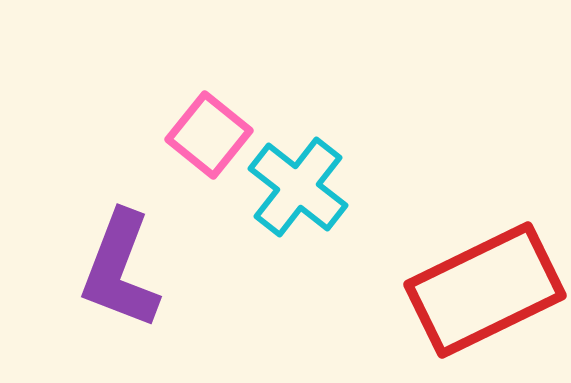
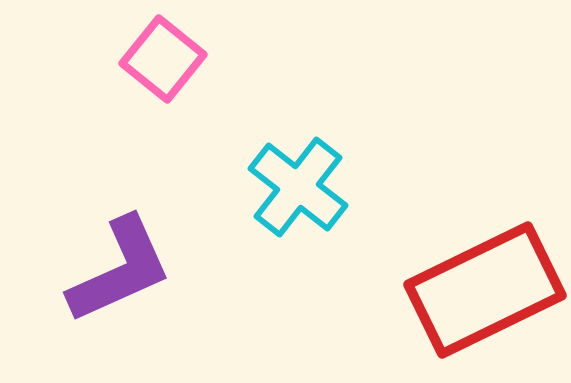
pink square: moved 46 px left, 76 px up
purple L-shape: rotated 135 degrees counterclockwise
